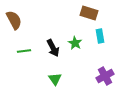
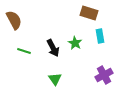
green line: rotated 24 degrees clockwise
purple cross: moved 1 px left, 1 px up
